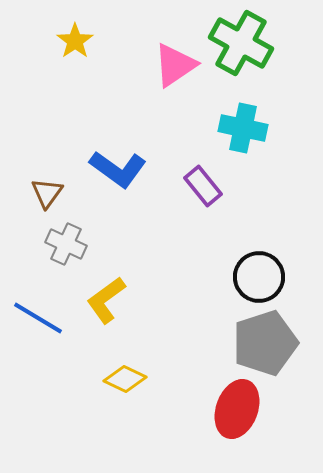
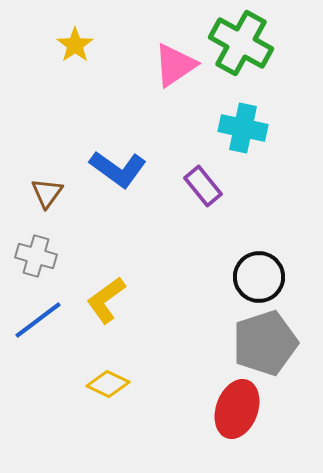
yellow star: moved 4 px down
gray cross: moved 30 px left, 12 px down; rotated 9 degrees counterclockwise
blue line: moved 2 px down; rotated 68 degrees counterclockwise
yellow diamond: moved 17 px left, 5 px down
